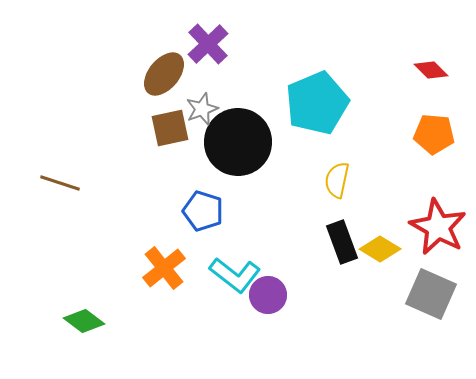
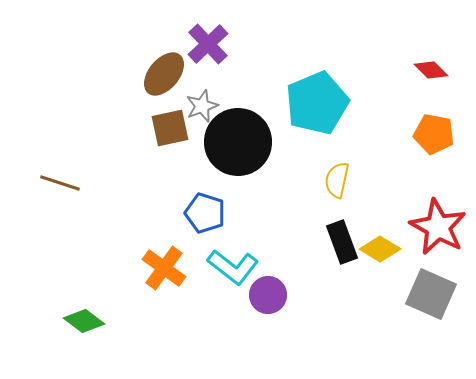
gray star: moved 3 px up
orange pentagon: rotated 6 degrees clockwise
blue pentagon: moved 2 px right, 2 px down
orange cross: rotated 15 degrees counterclockwise
cyan L-shape: moved 2 px left, 8 px up
